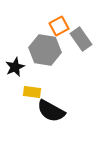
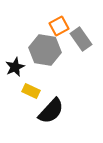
yellow rectangle: moved 1 px left, 1 px up; rotated 18 degrees clockwise
black semicircle: rotated 76 degrees counterclockwise
